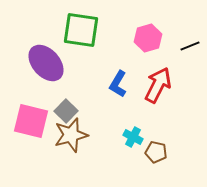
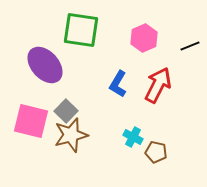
pink hexagon: moved 4 px left; rotated 8 degrees counterclockwise
purple ellipse: moved 1 px left, 2 px down
